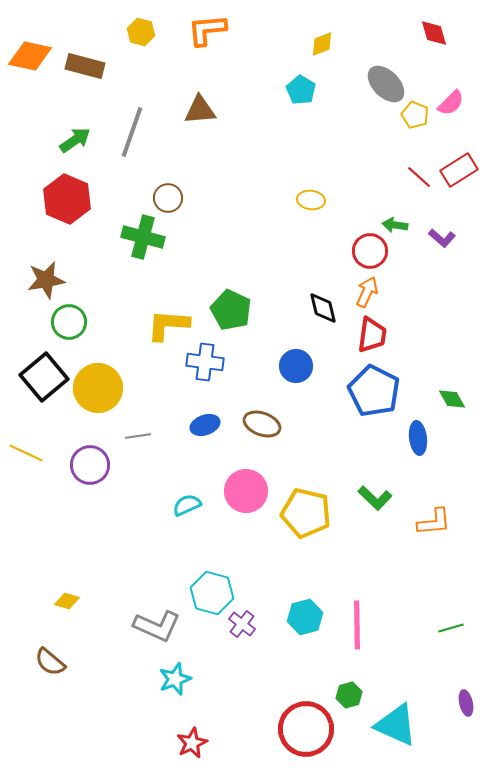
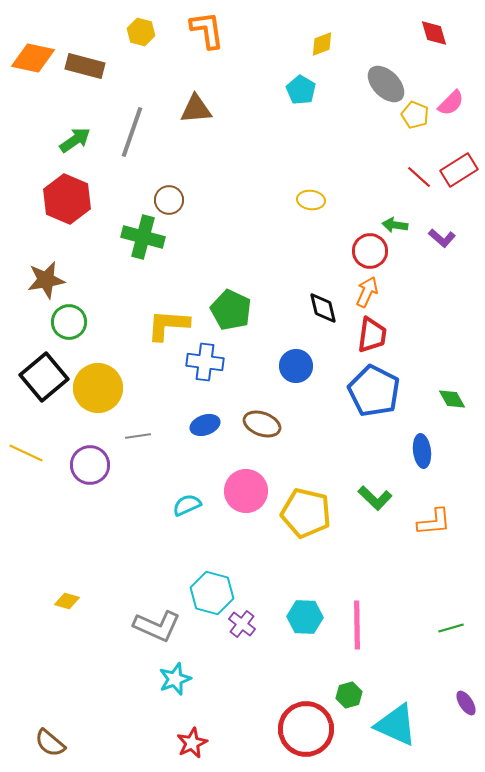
orange L-shape at (207, 30): rotated 87 degrees clockwise
orange diamond at (30, 56): moved 3 px right, 2 px down
brown triangle at (200, 110): moved 4 px left, 1 px up
brown circle at (168, 198): moved 1 px right, 2 px down
blue ellipse at (418, 438): moved 4 px right, 13 px down
cyan hexagon at (305, 617): rotated 16 degrees clockwise
brown semicircle at (50, 662): moved 81 px down
purple ellipse at (466, 703): rotated 20 degrees counterclockwise
